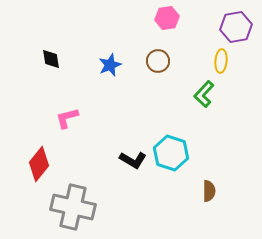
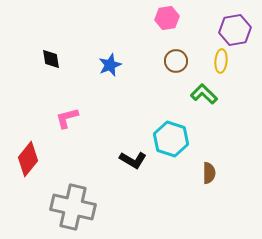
purple hexagon: moved 1 px left, 3 px down
brown circle: moved 18 px right
green L-shape: rotated 92 degrees clockwise
cyan hexagon: moved 14 px up
red diamond: moved 11 px left, 5 px up
brown semicircle: moved 18 px up
